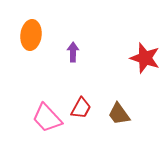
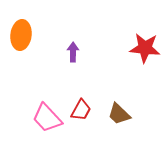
orange ellipse: moved 10 px left
red star: moved 10 px up; rotated 12 degrees counterclockwise
red trapezoid: moved 2 px down
brown trapezoid: rotated 10 degrees counterclockwise
